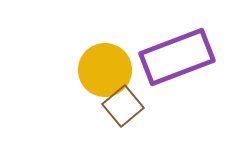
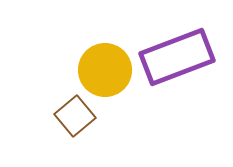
brown square: moved 48 px left, 10 px down
